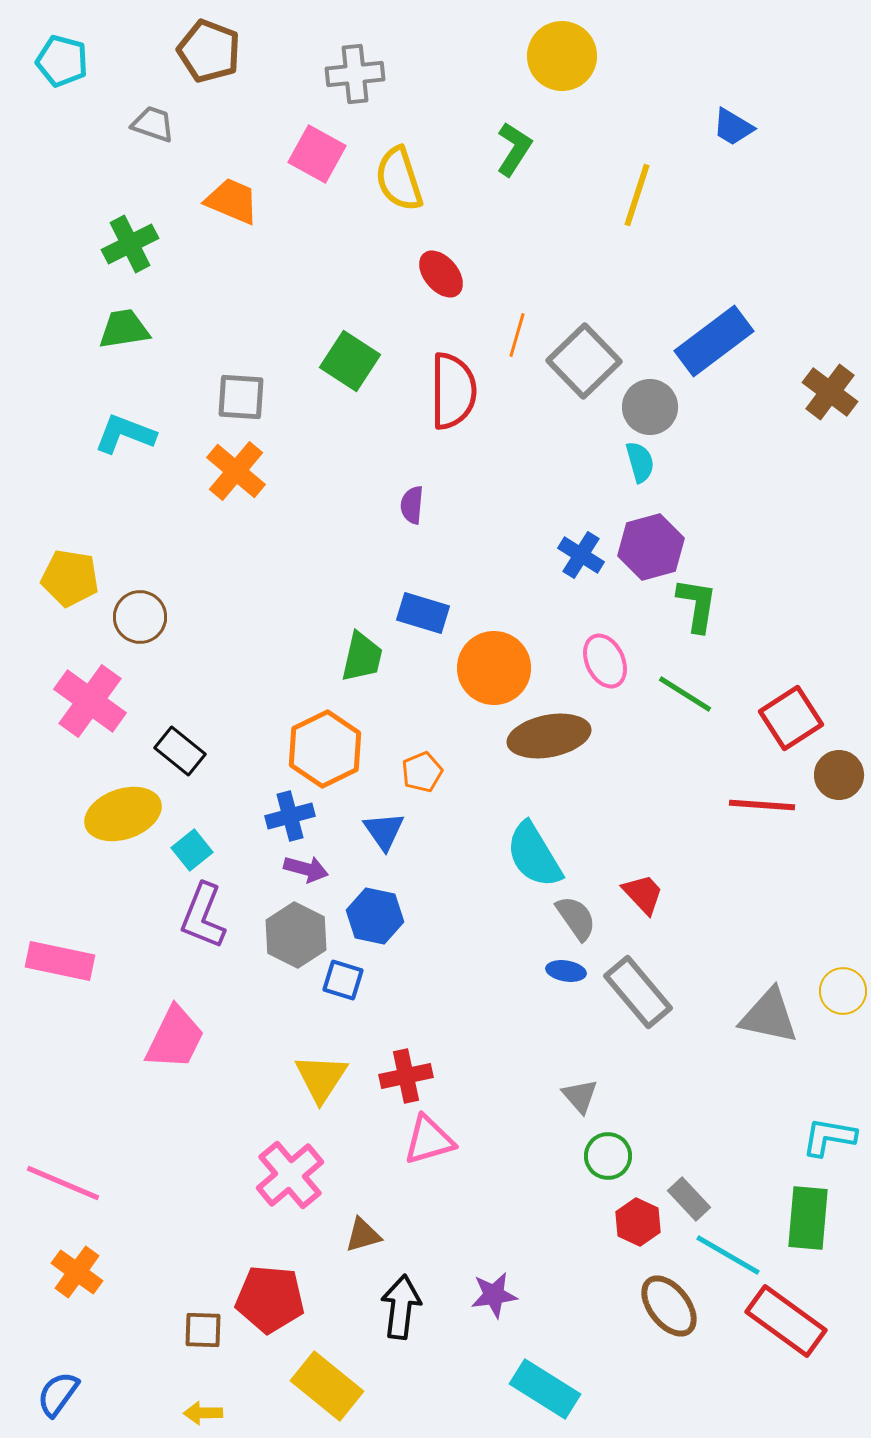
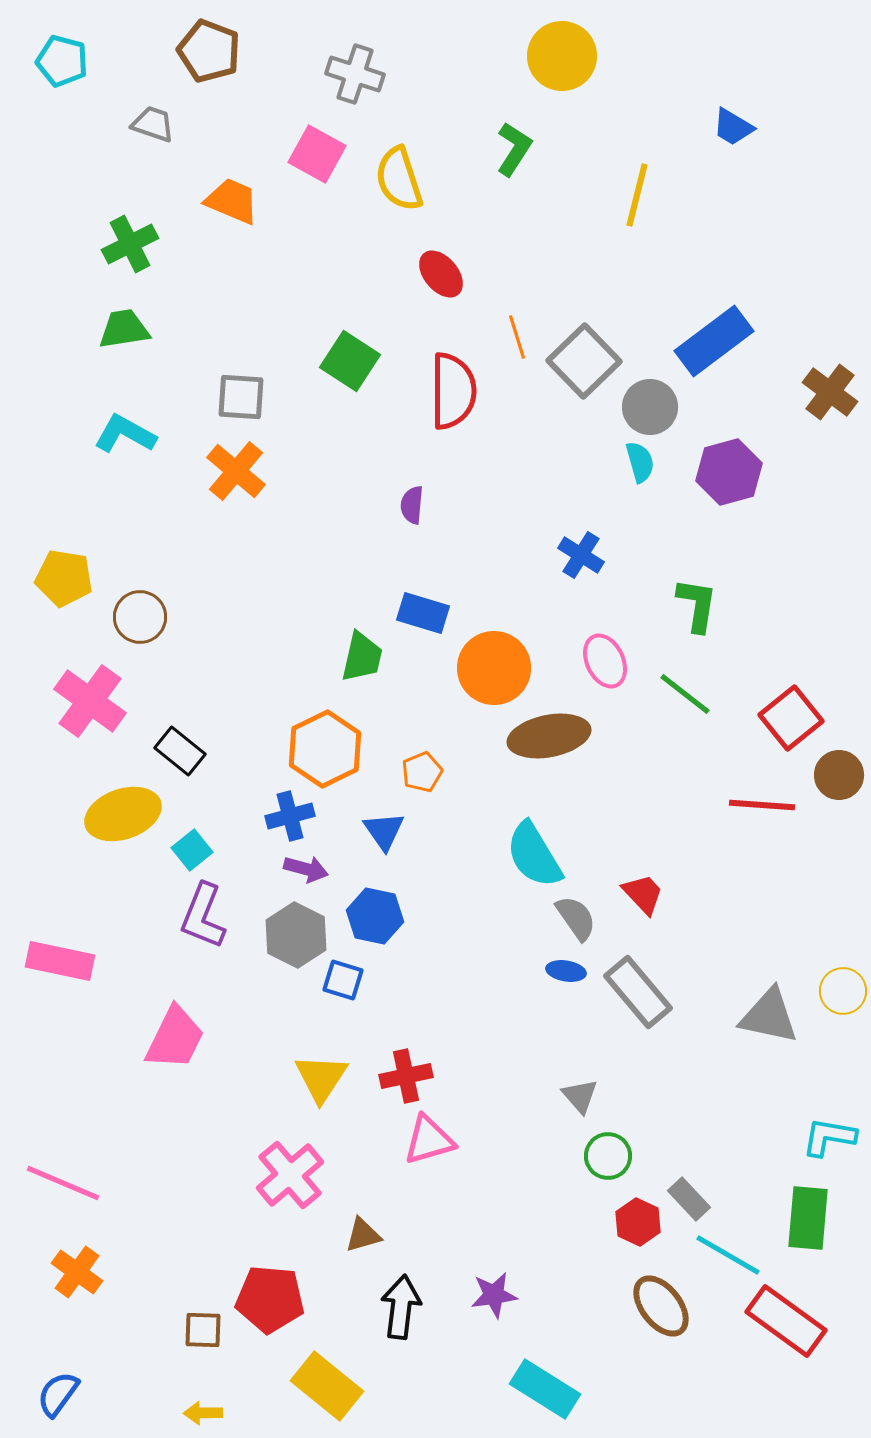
gray cross at (355, 74): rotated 24 degrees clockwise
yellow line at (637, 195): rotated 4 degrees counterclockwise
orange line at (517, 335): moved 2 px down; rotated 33 degrees counterclockwise
cyan L-shape at (125, 434): rotated 8 degrees clockwise
purple hexagon at (651, 547): moved 78 px right, 75 px up
yellow pentagon at (70, 578): moved 6 px left
green line at (685, 694): rotated 6 degrees clockwise
red square at (791, 718): rotated 6 degrees counterclockwise
brown ellipse at (669, 1306): moved 8 px left
